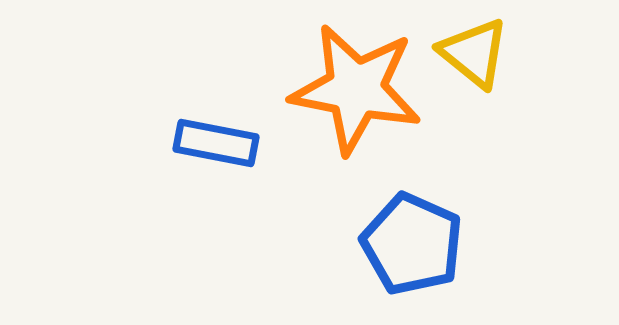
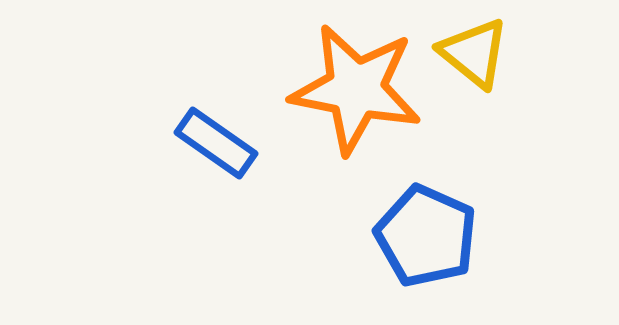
blue rectangle: rotated 24 degrees clockwise
blue pentagon: moved 14 px right, 8 px up
